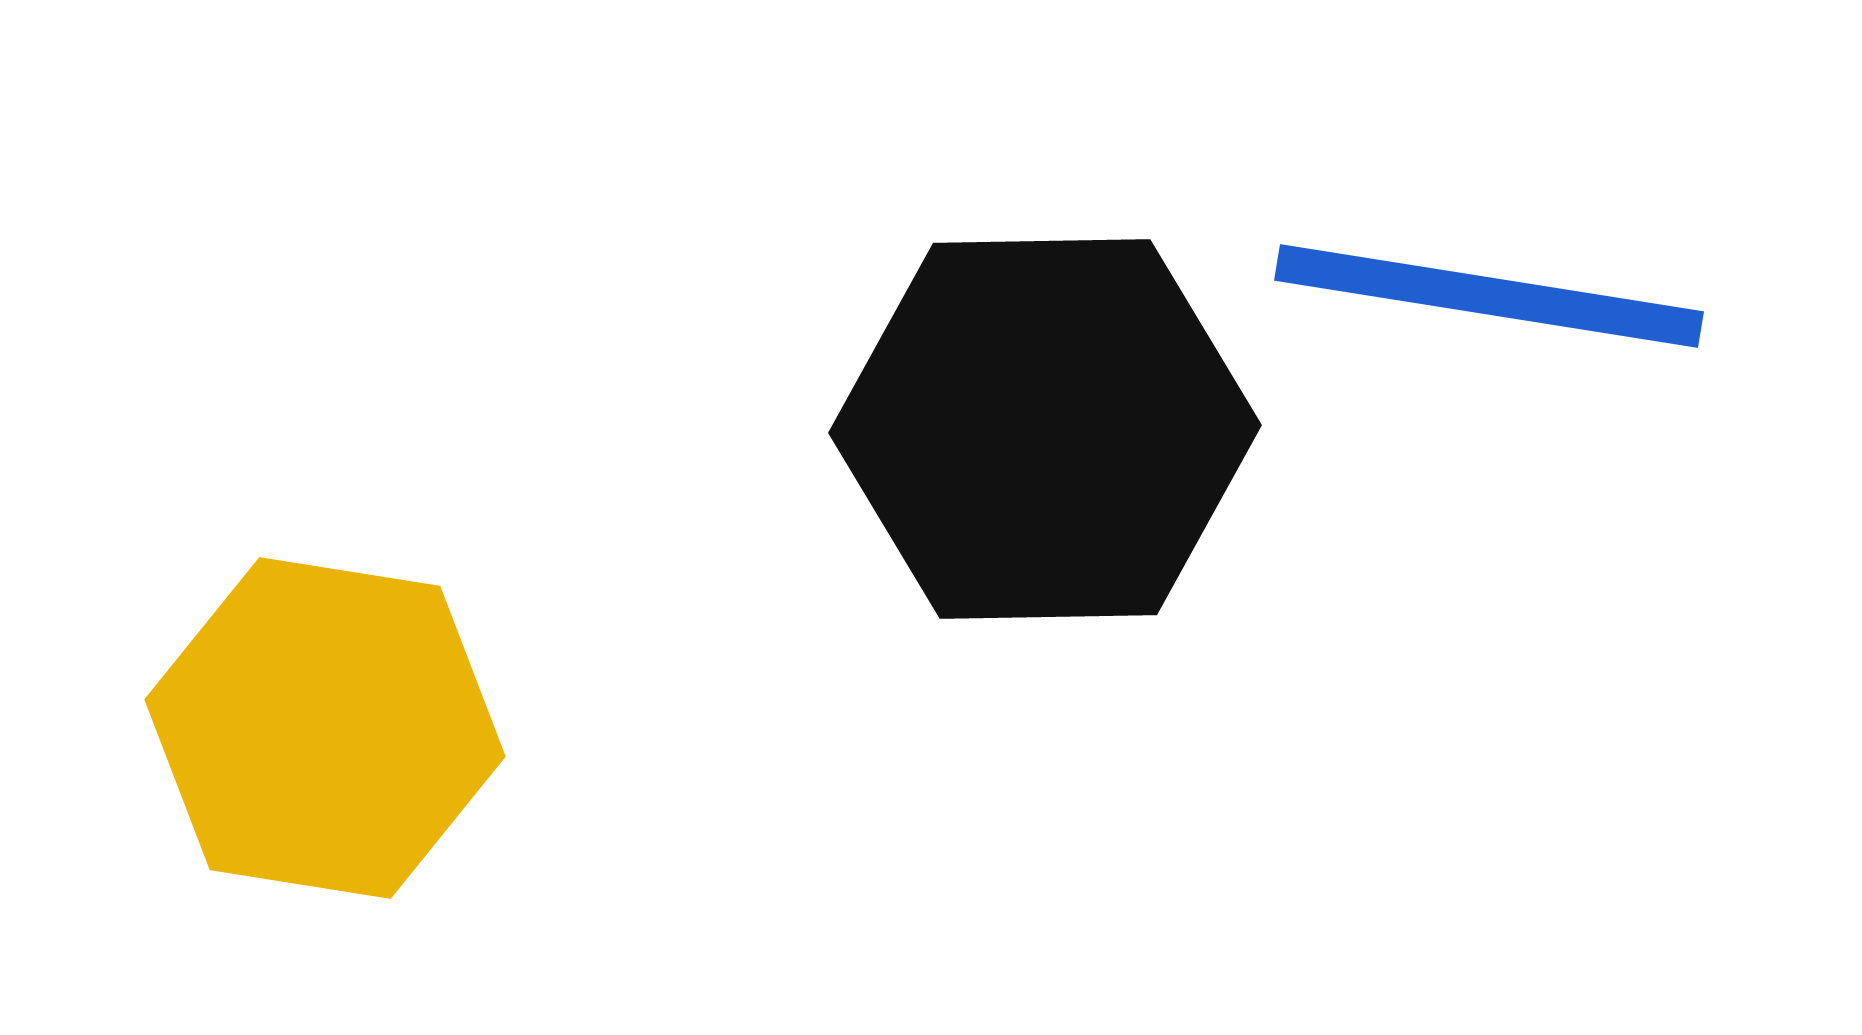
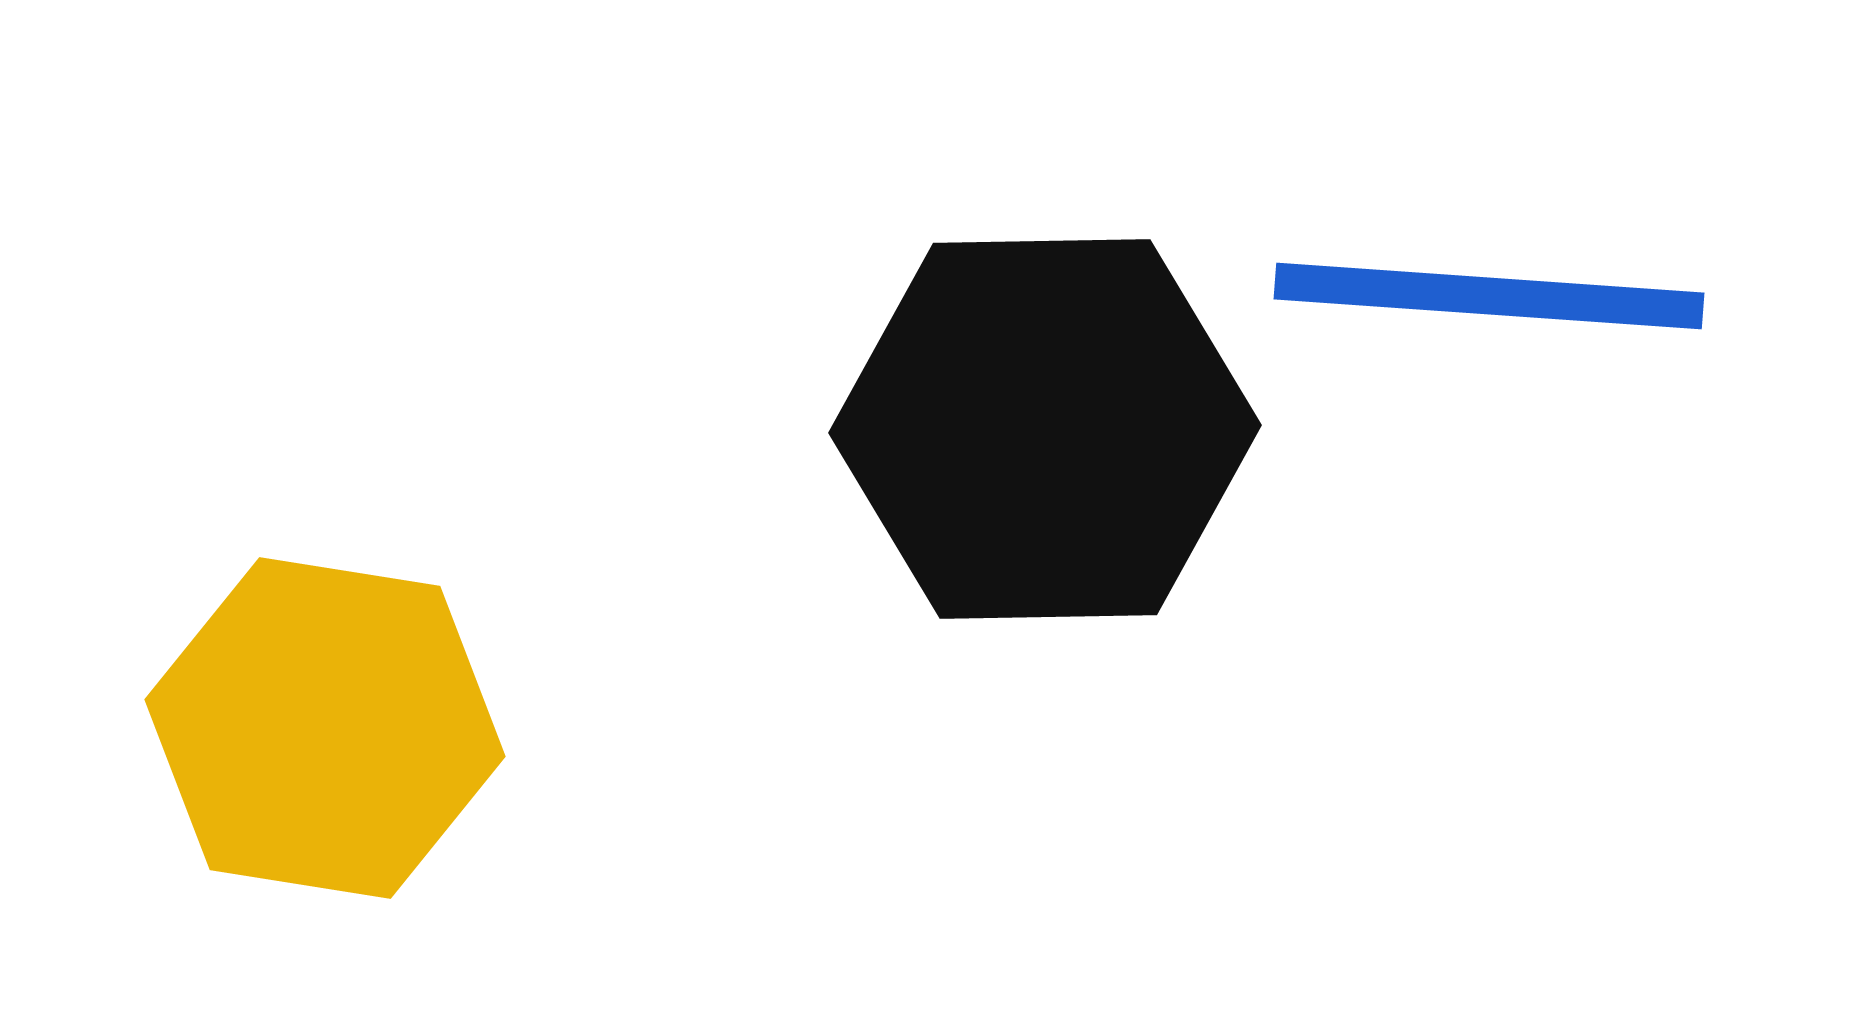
blue line: rotated 5 degrees counterclockwise
